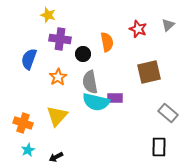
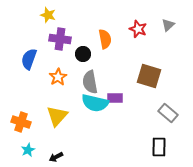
orange semicircle: moved 2 px left, 3 px up
brown square: moved 4 px down; rotated 30 degrees clockwise
cyan semicircle: moved 1 px left, 1 px down
orange cross: moved 2 px left, 1 px up
